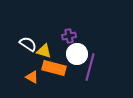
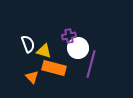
white semicircle: rotated 36 degrees clockwise
white circle: moved 1 px right, 6 px up
purple line: moved 1 px right, 3 px up
orange triangle: rotated 16 degrees clockwise
